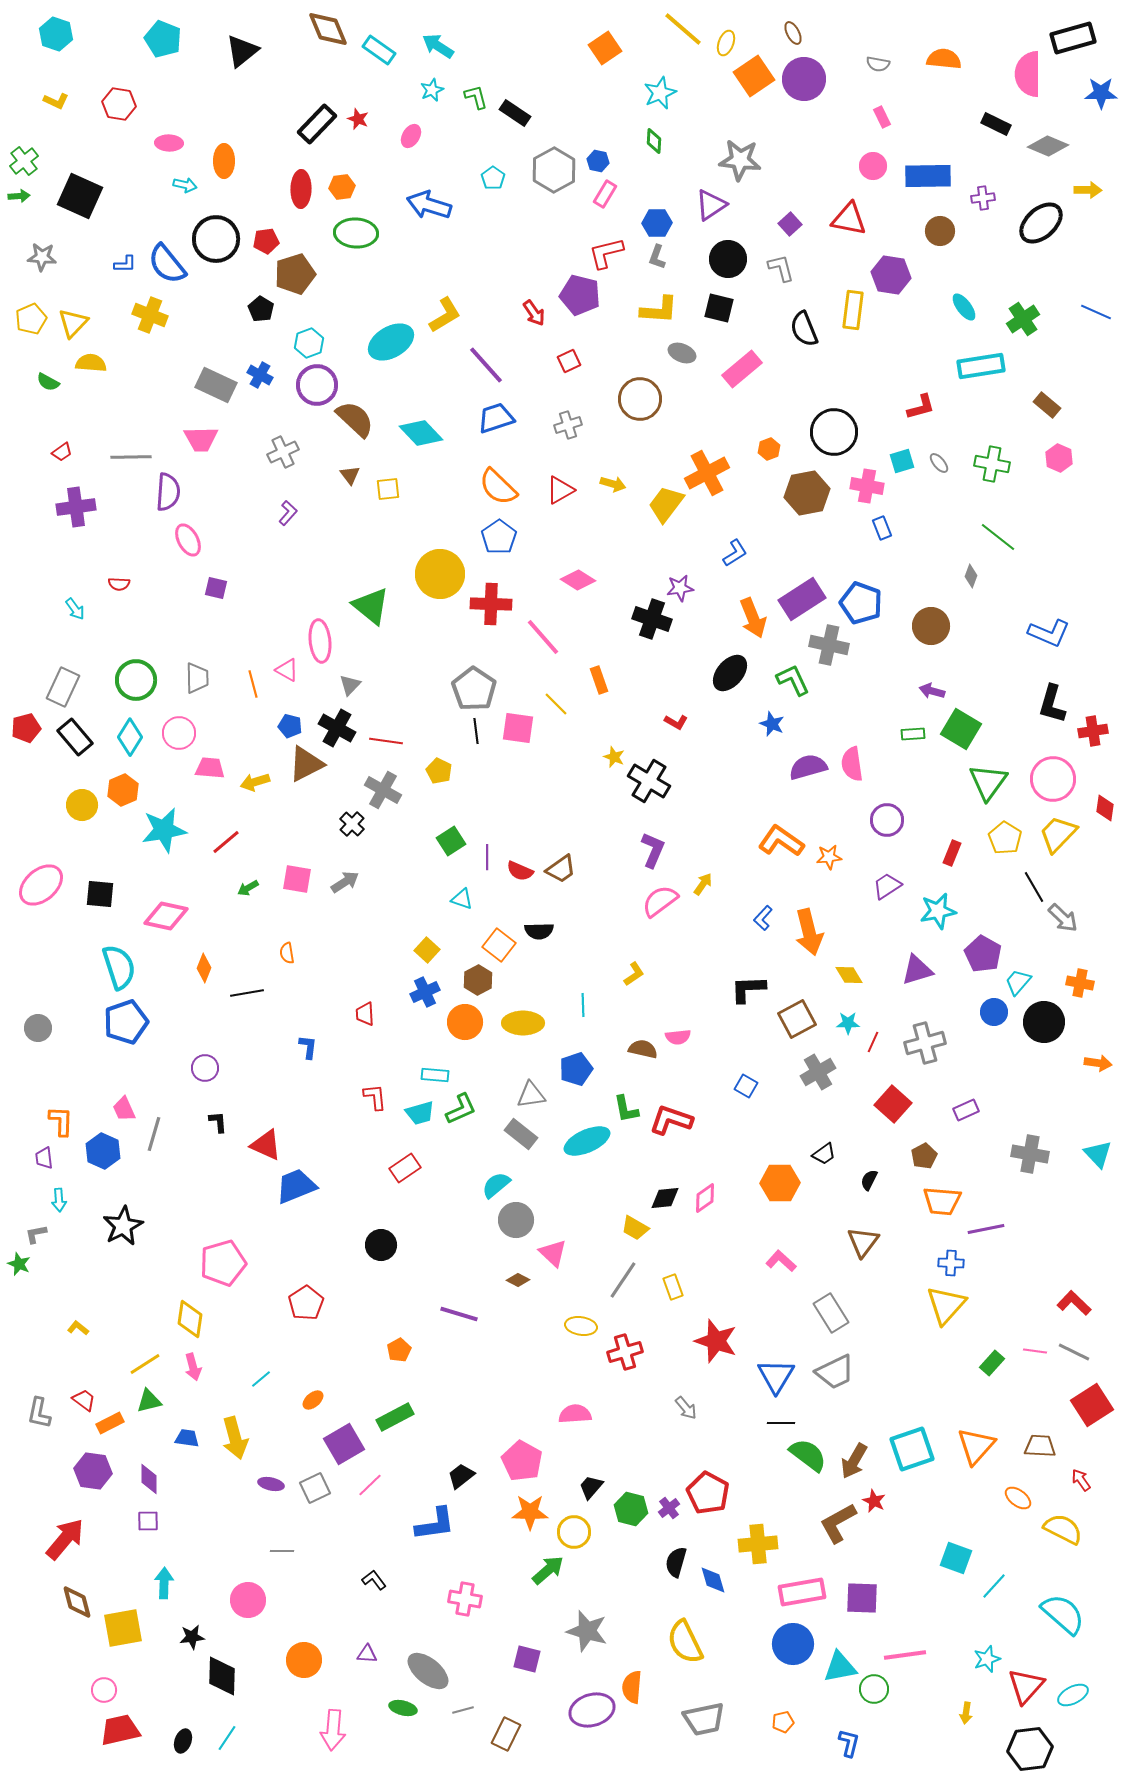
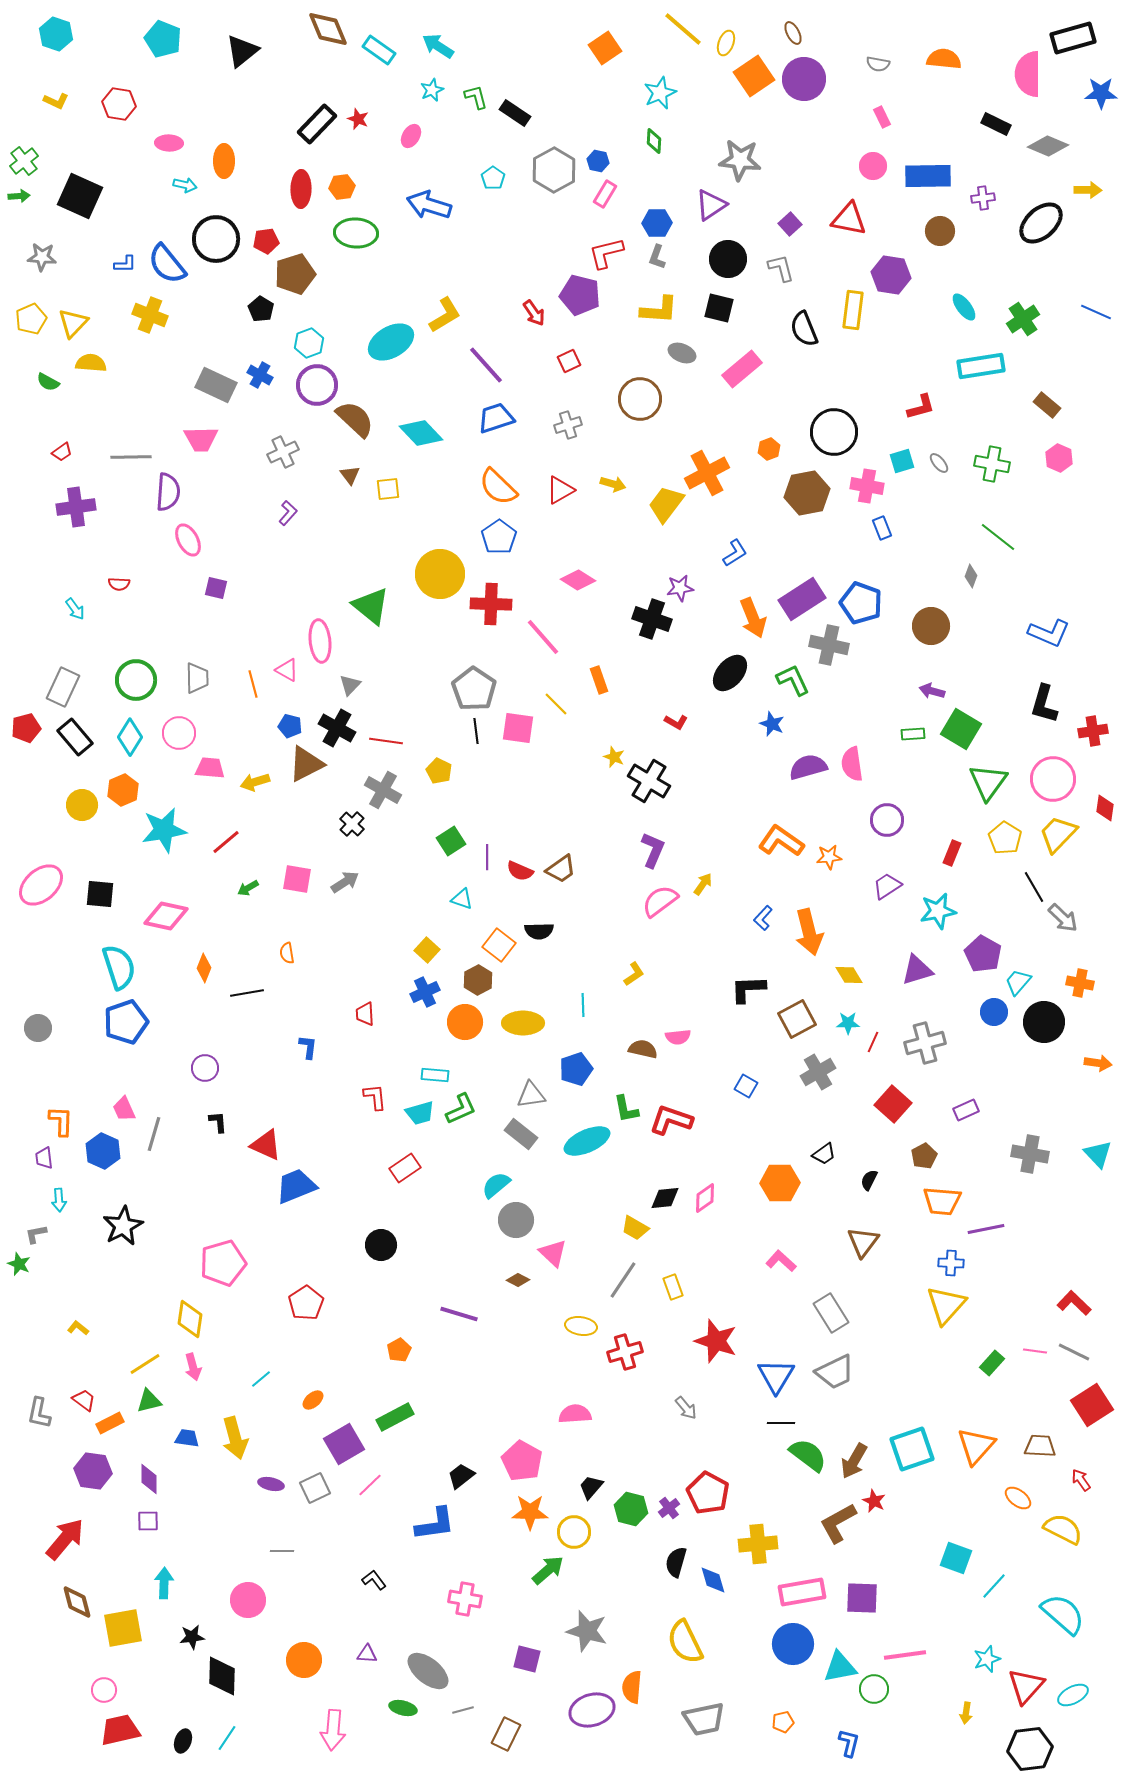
black L-shape at (1052, 704): moved 8 px left
